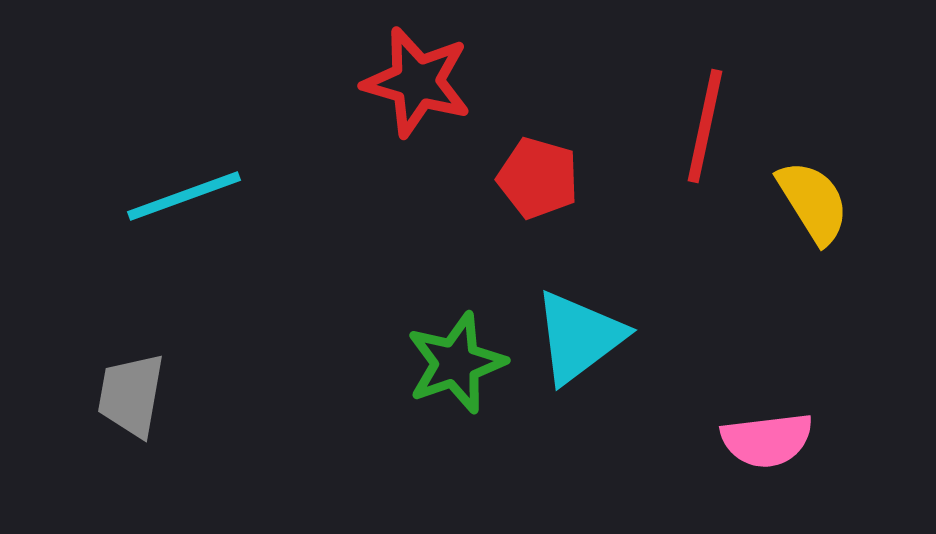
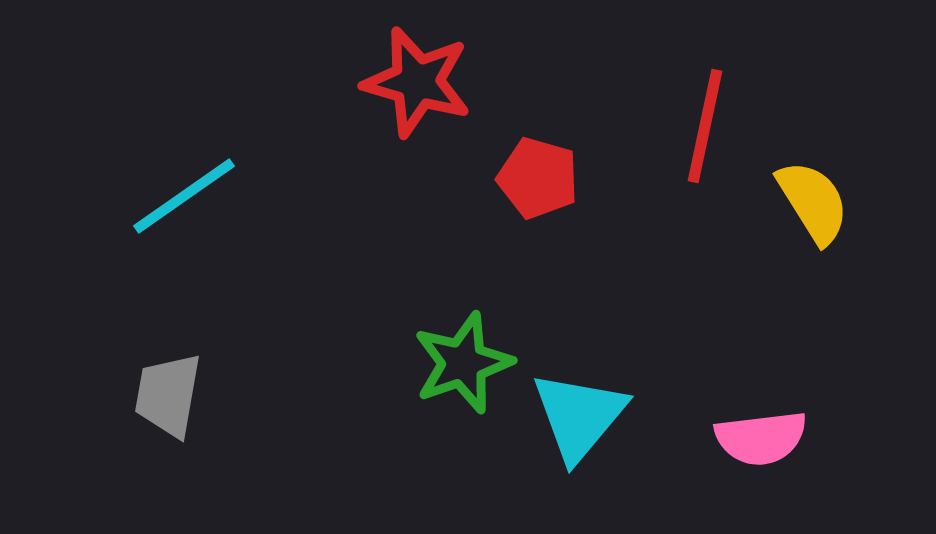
cyan line: rotated 15 degrees counterclockwise
cyan triangle: moved 79 px down; rotated 13 degrees counterclockwise
green star: moved 7 px right
gray trapezoid: moved 37 px right
pink semicircle: moved 6 px left, 2 px up
